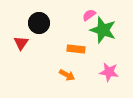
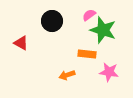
black circle: moved 13 px right, 2 px up
red triangle: rotated 35 degrees counterclockwise
orange rectangle: moved 11 px right, 5 px down
orange arrow: rotated 133 degrees clockwise
